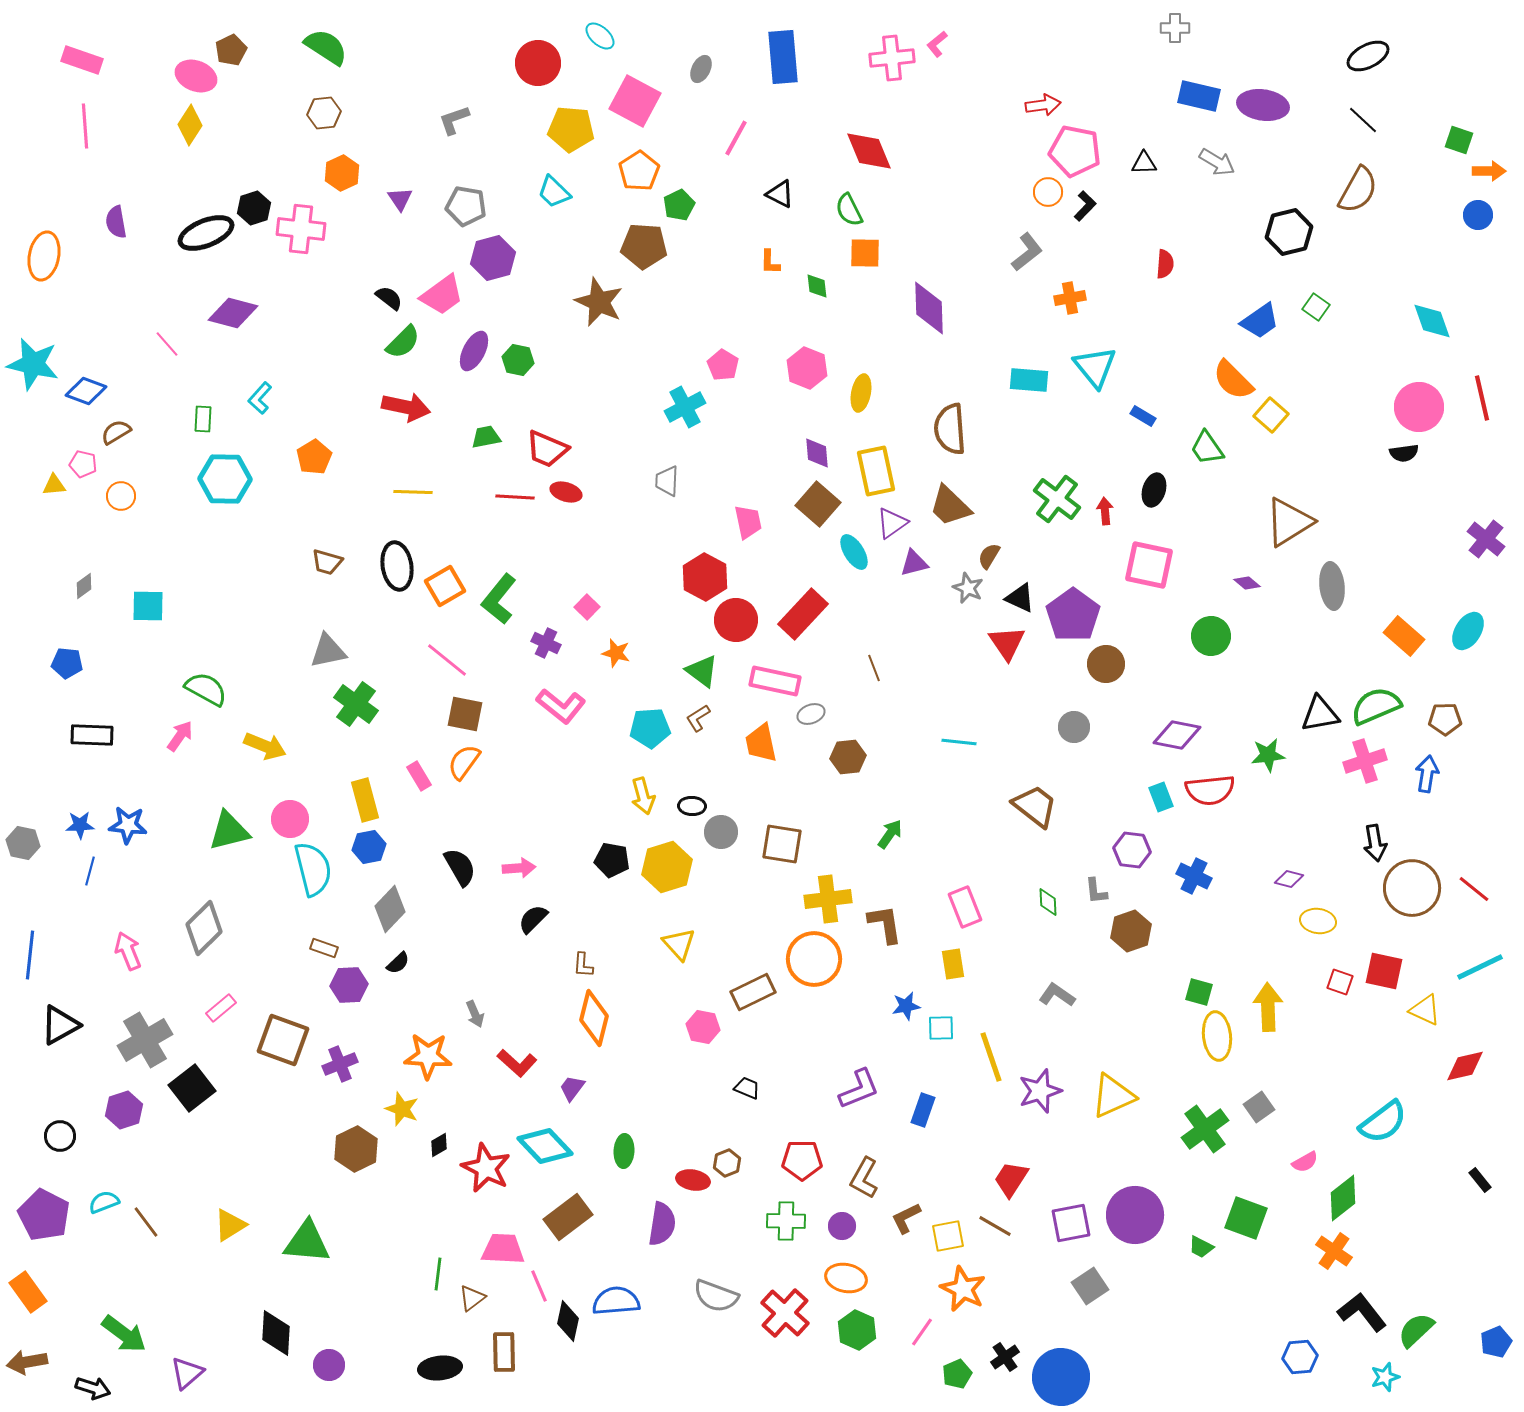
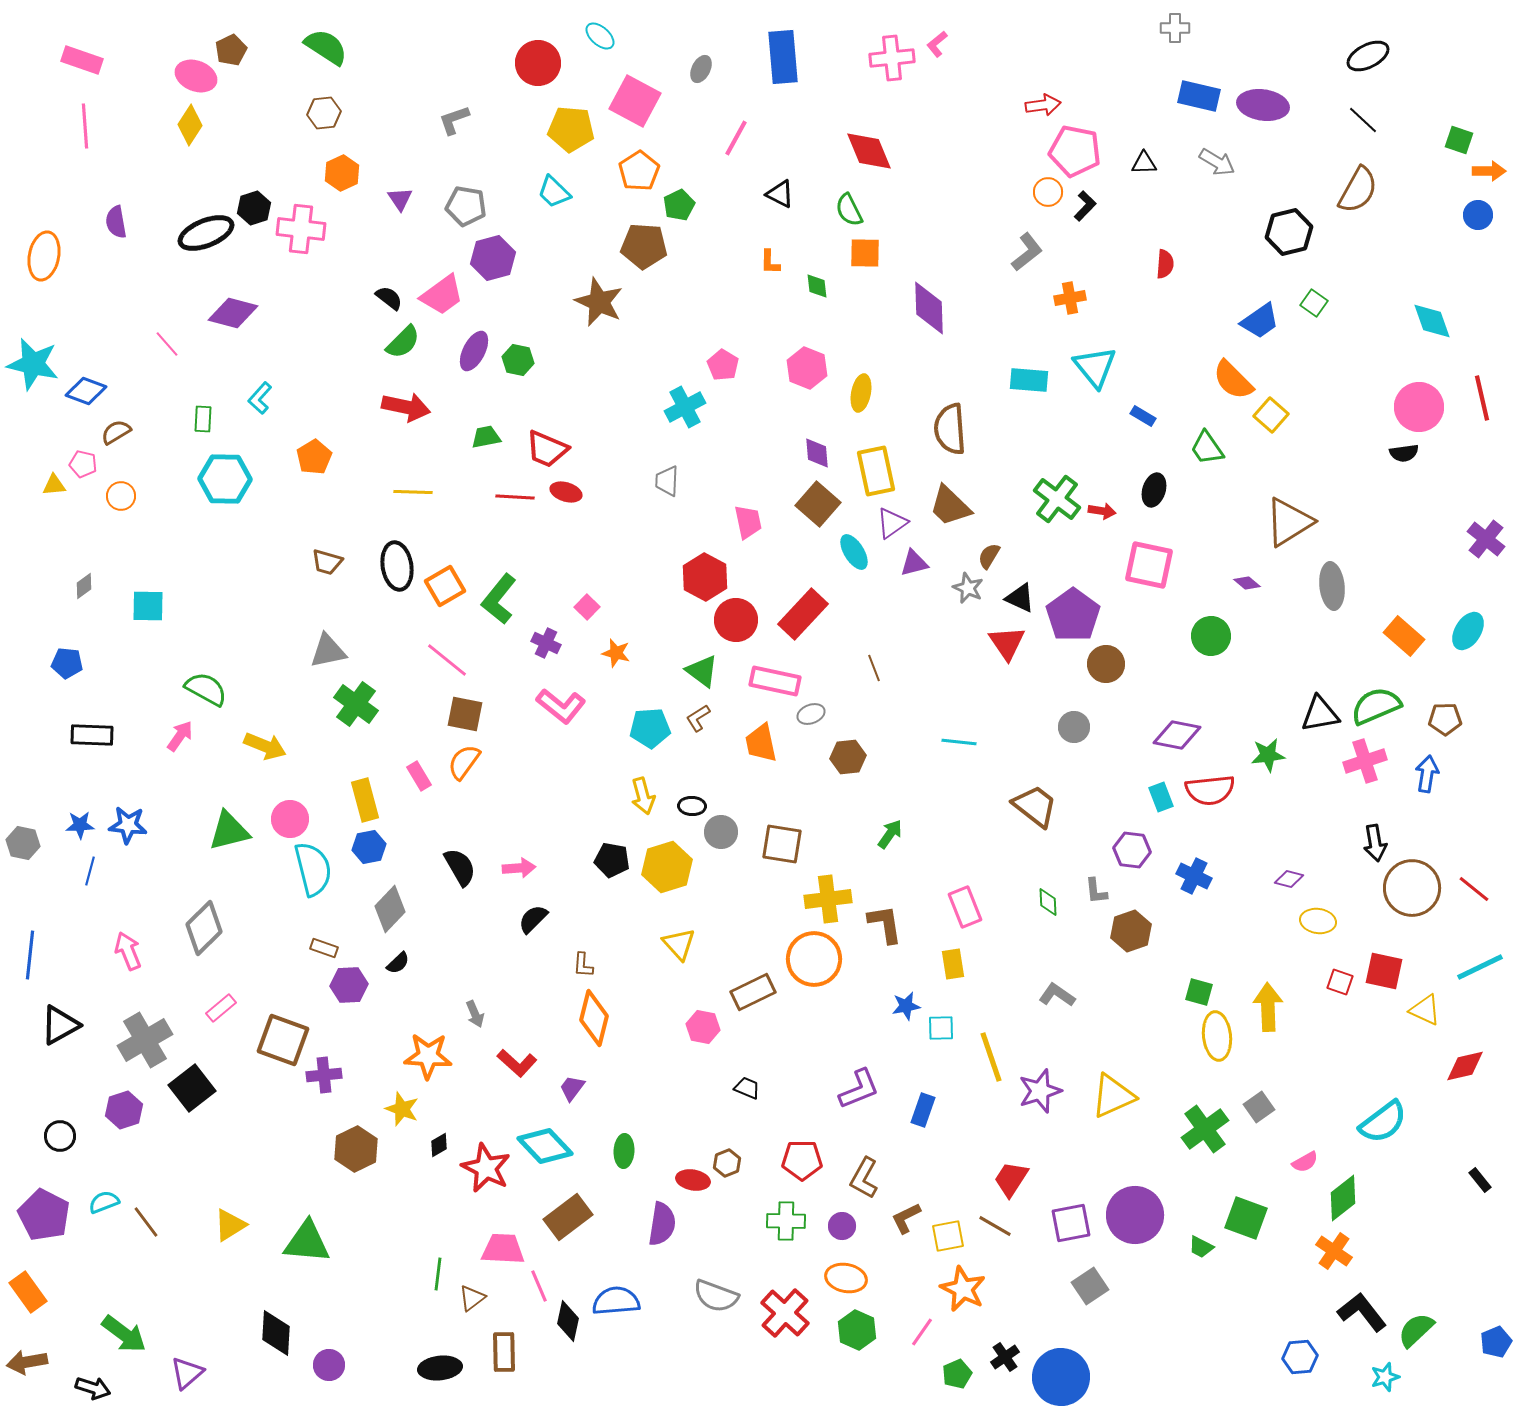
green square at (1316, 307): moved 2 px left, 4 px up
red arrow at (1105, 511): moved 3 px left; rotated 104 degrees clockwise
purple cross at (340, 1064): moved 16 px left, 11 px down; rotated 16 degrees clockwise
